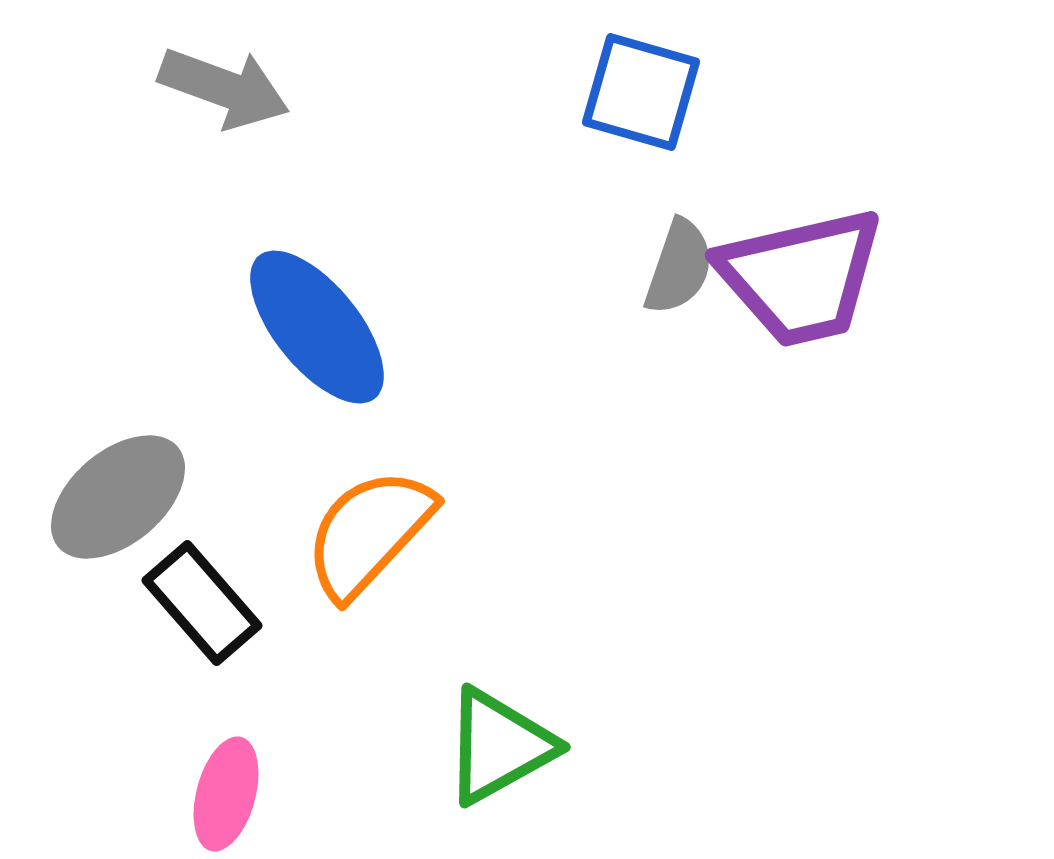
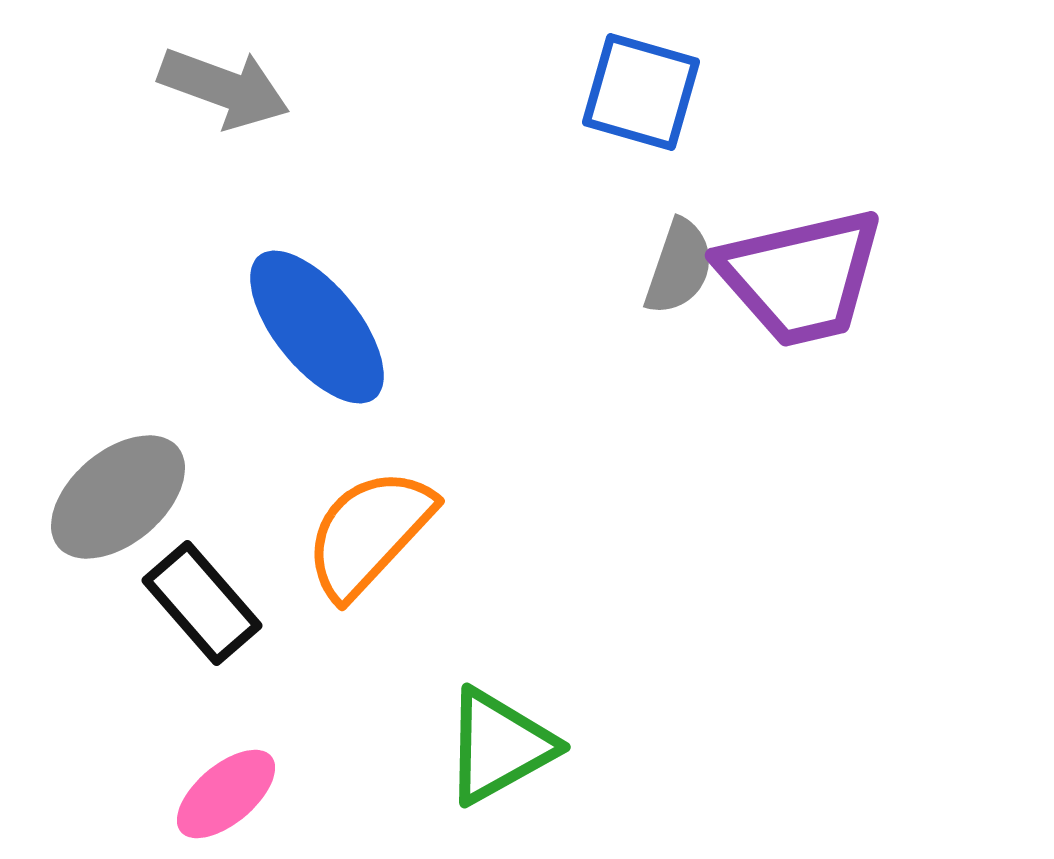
pink ellipse: rotated 35 degrees clockwise
